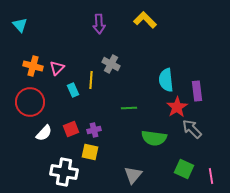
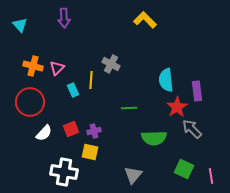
purple arrow: moved 35 px left, 6 px up
purple cross: moved 1 px down
green semicircle: rotated 10 degrees counterclockwise
